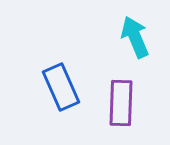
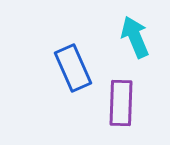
blue rectangle: moved 12 px right, 19 px up
